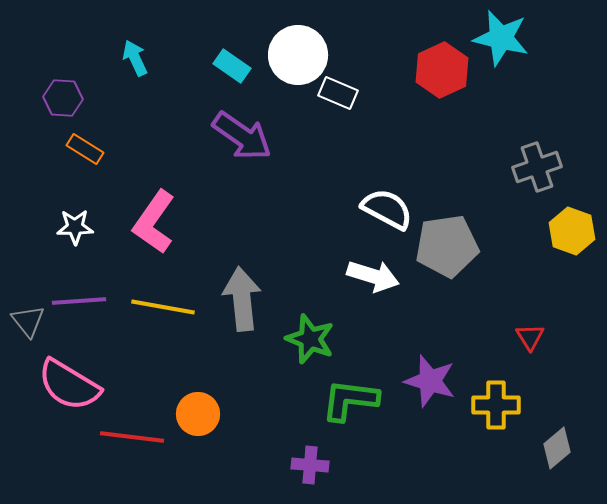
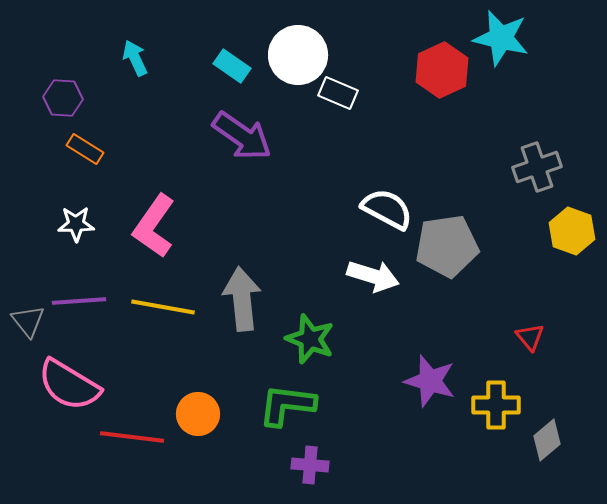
pink L-shape: moved 4 px down
white star: moved 1 px right, 3 px up
red triangle: rotated 8 degrees counterclockwise
green L-shape: moved 63 px left, 5 px down
gray diamond: moved 10 px left, 8 px up
